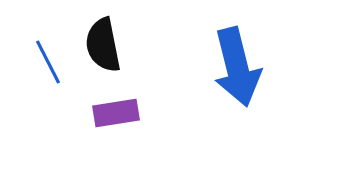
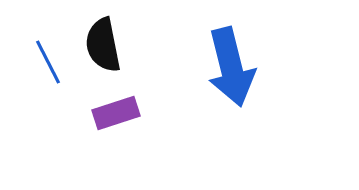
blue arrow: moved 6 px left
purple rectangle: rotated 9 degrees counterclockwise
